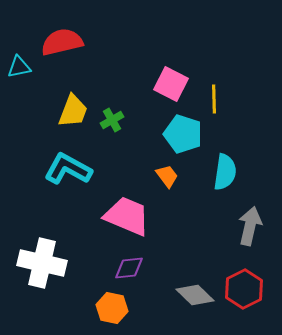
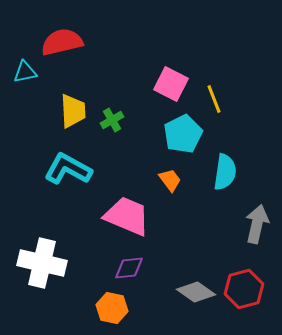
cyan triangle: moved 6 px right, 5 px down
yellow line: rotated 20 degrees counterclockwise
yellow trapezoid: rotated 24 degrees counterclockwise
cyan pentagon: rotated 27 degrees clockwise
orange trapezoid: moved 3 px right, 4 px down
gray arrow: moved 7 px right, 2 px up
red hexagon: rotated 12 degrees clockwise
gray diamond: moved 1 px right, 3 px up; rotated 9 degrees counterclockwise
